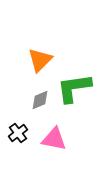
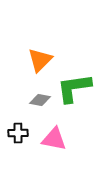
gray diamond: rotated 35 degrees clockwise
black cross: rotated 36 degrees clockwise
